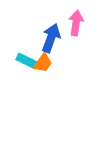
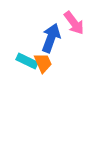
pink arrow: moved 2 px left; rotated 135 degrees clockwise
orange trapezoid: rotated 60 degrees counterclockwise
